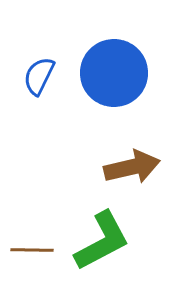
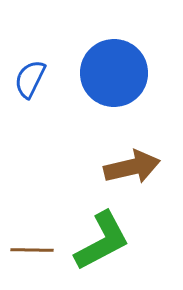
blue semicircle: moved 9 px left, 3 px down
